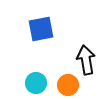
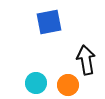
blue square: moved 8 px right, 7 px up
